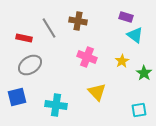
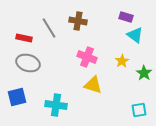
gray ellipse: moved 2 px left, 2 px up; rotated 50 degrees clockwise
yellow triangle: moved 4 px left, 7 px up; rotated 30 degrees counterclockwise
